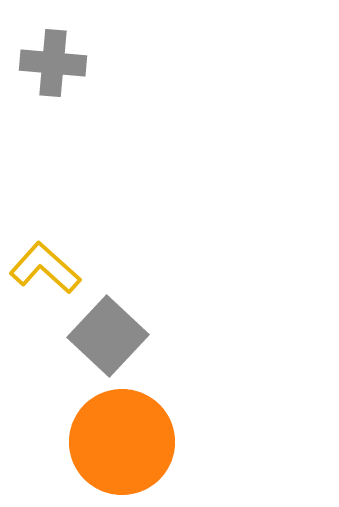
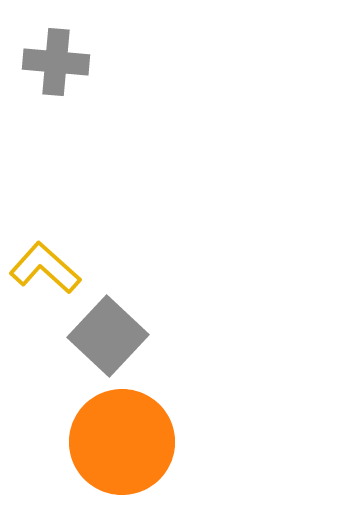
gray cross: moved 3 px right, 1 px up
